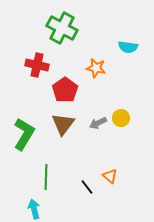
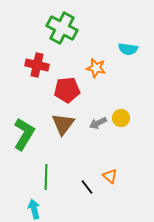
cyan semicircle: moved 2 px down
red pentagon: moved 2 px right; rotated 30 degrees clockwise
